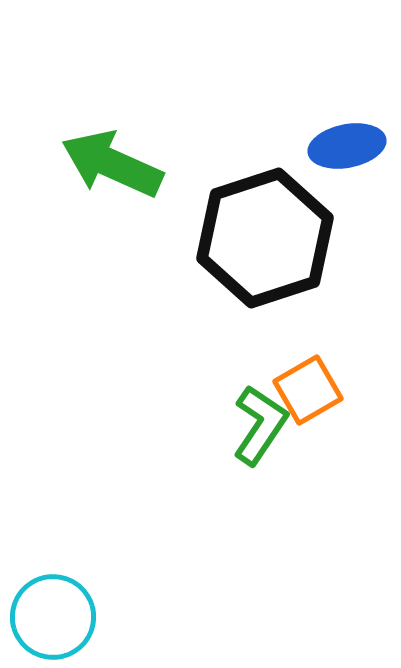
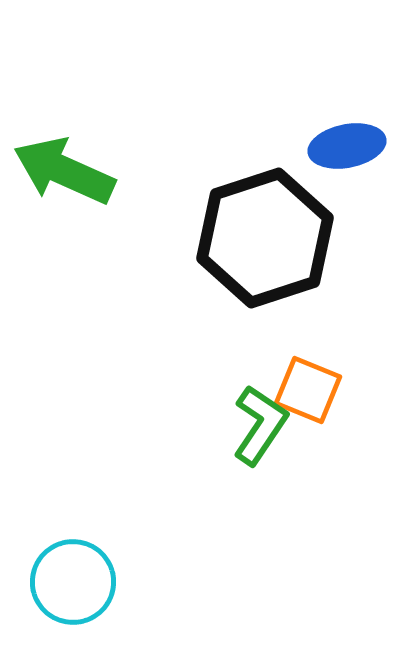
green arrow: moved 48 px left, 7 px down
orange square: rotated 38 degrees counterclockwise
cyan circle: moved 20 px right, 35 px up
